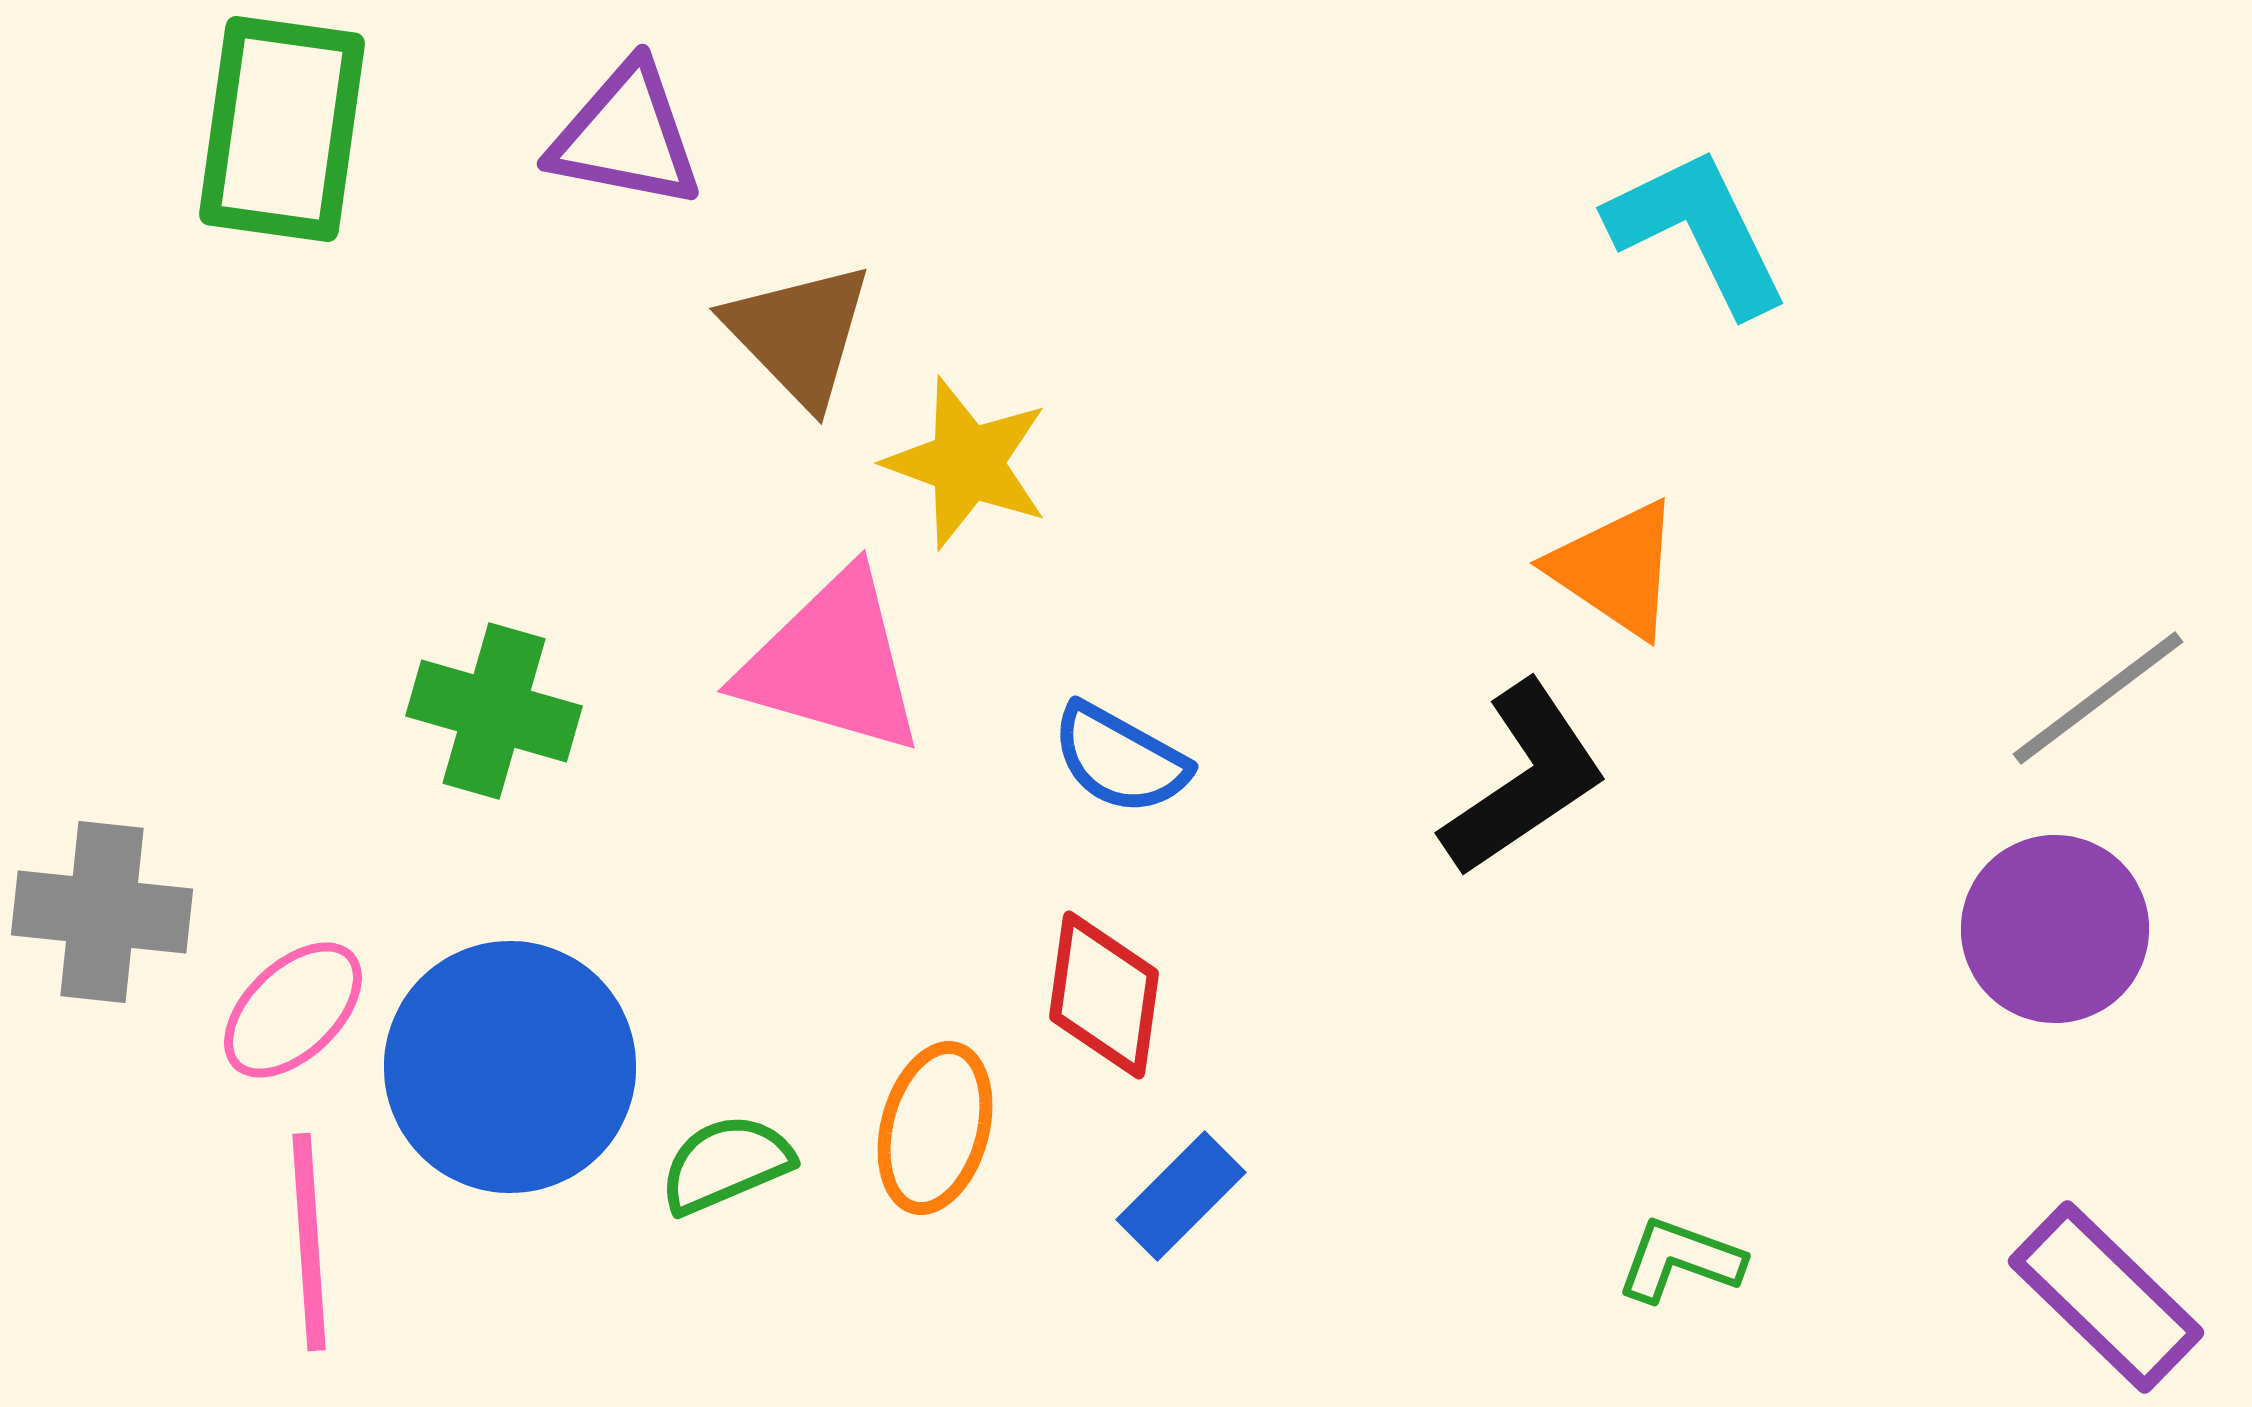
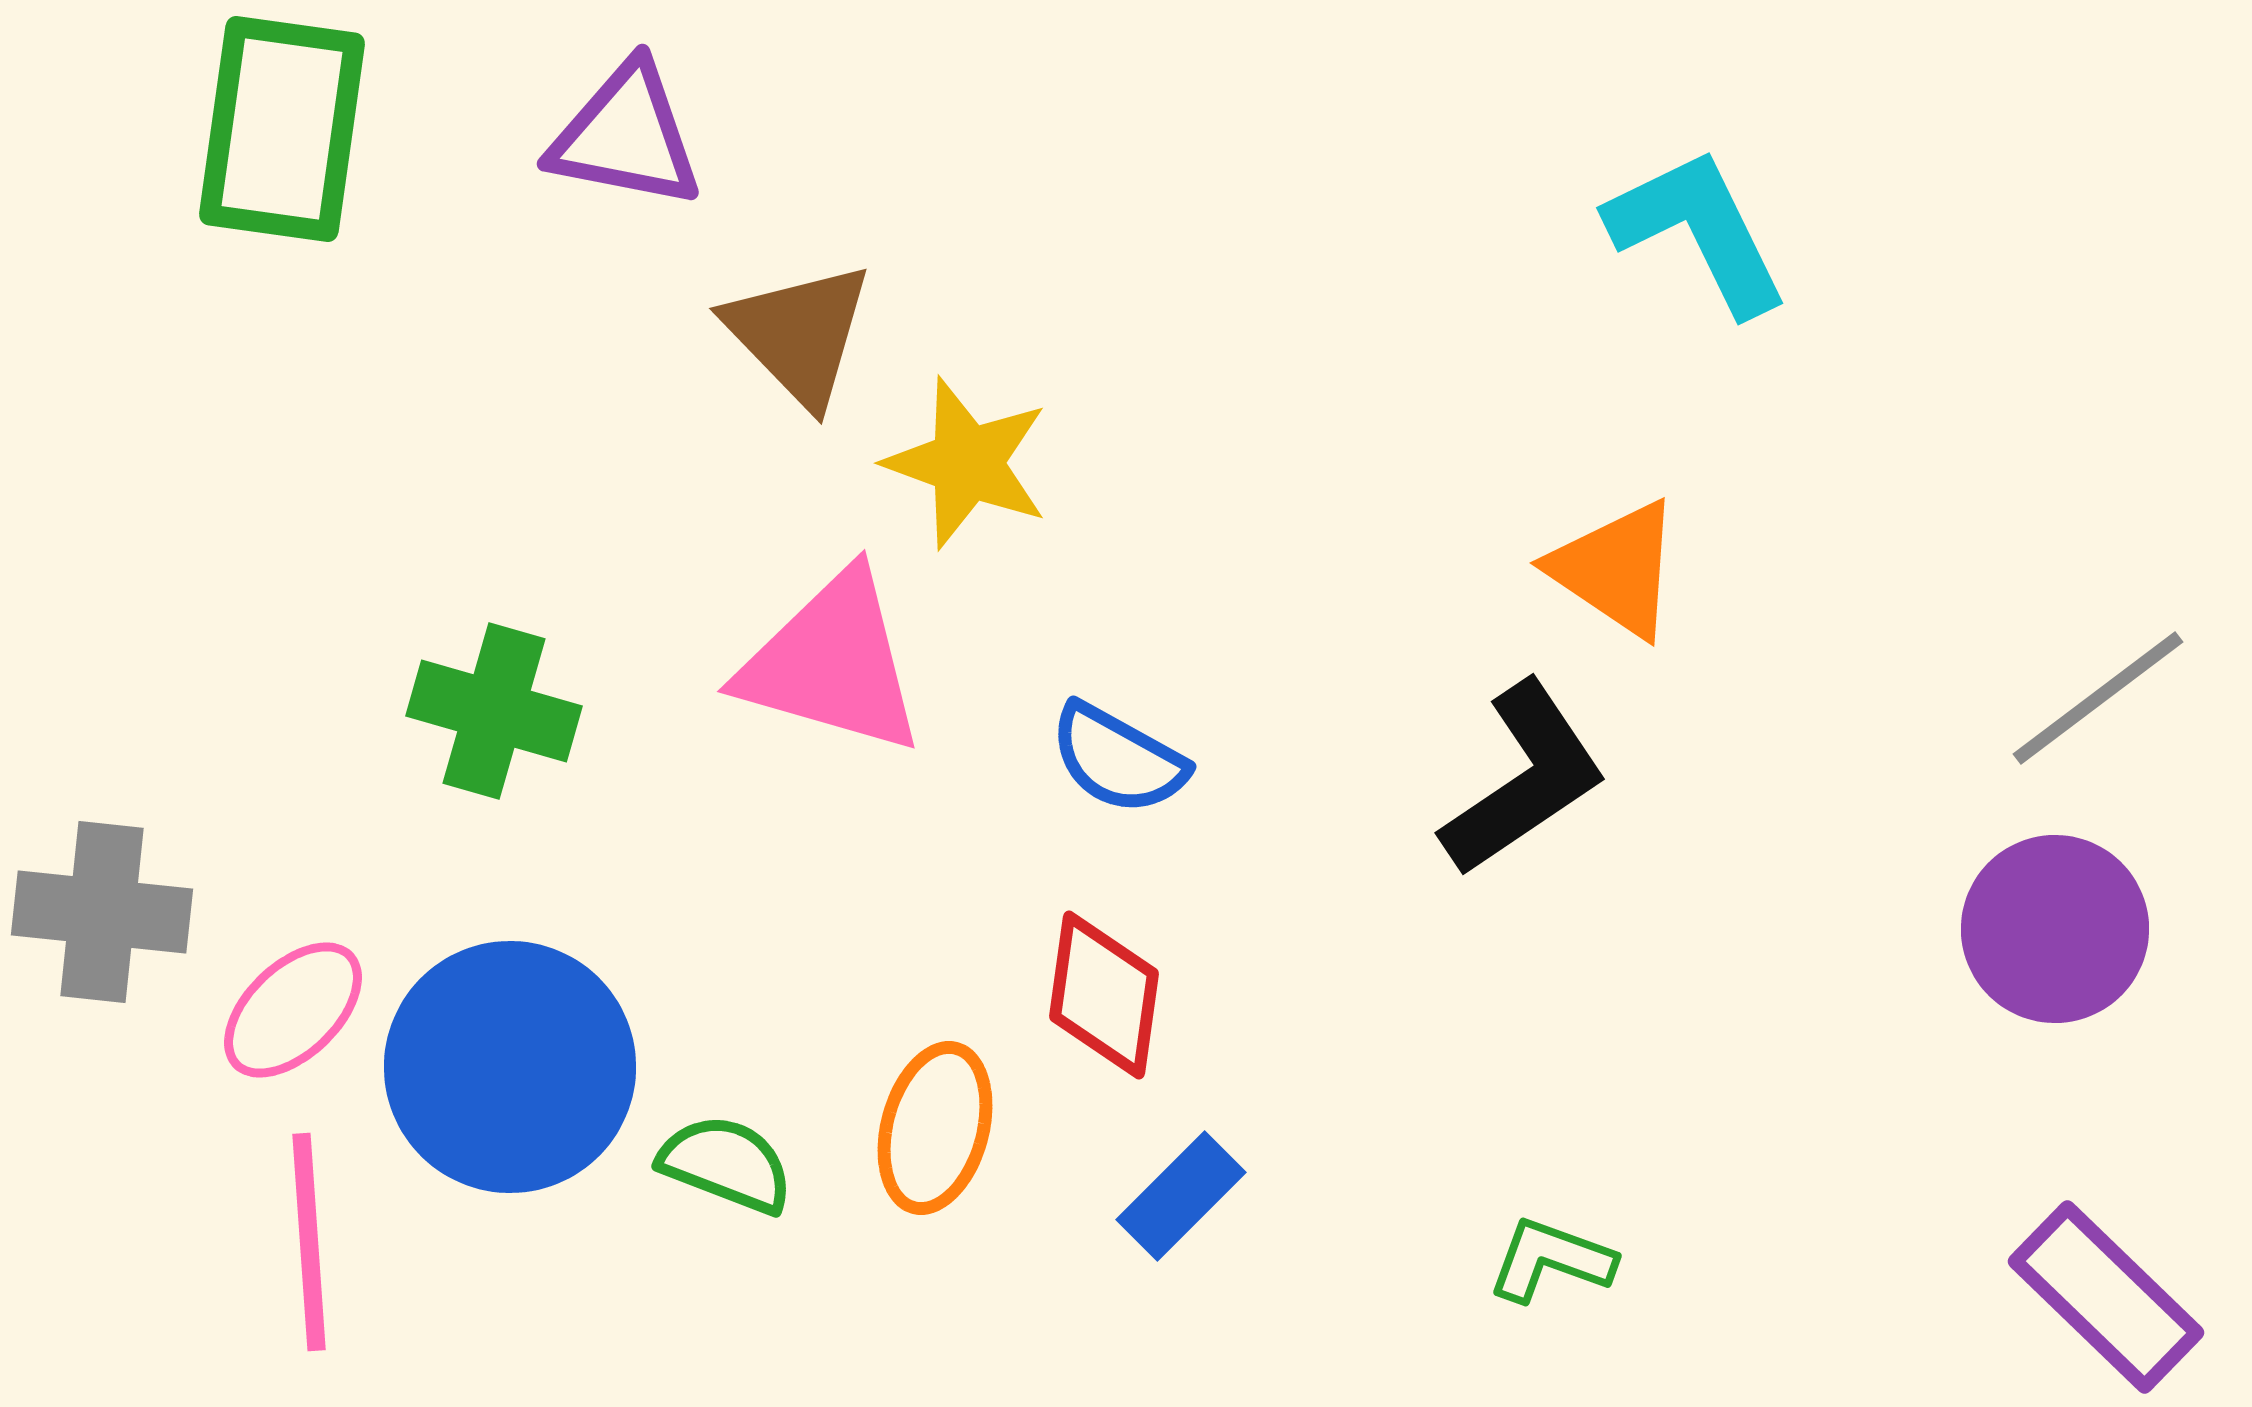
blue semicircle: moved 2 px left
green semicircle: rotated 44 degrees clockwise
green L-shape: moved 129 px left
